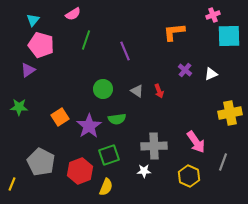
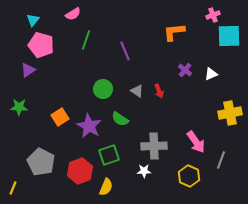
green semicircle: moved 3 px right; rotated 42 degrees clockwise
purple star: rotated 10 degrees counterclockwise
gray line: moved 2 px left, 2 px up
yellow line: moved 1 px right, 4 px down
